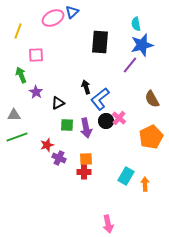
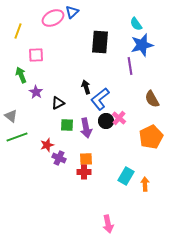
cyan semicircle: rotated 24 degrees counterclockwise
purple line: moved 1 px down; rotated 48 degrees counterclockwise
gray triangle: moved 3 px left, 1 px down; rotated 40 degrees clockwise
